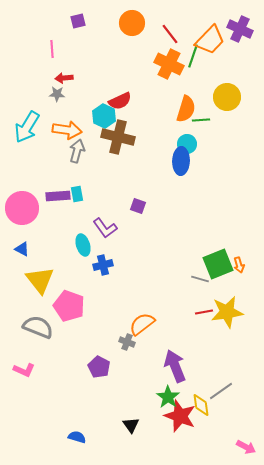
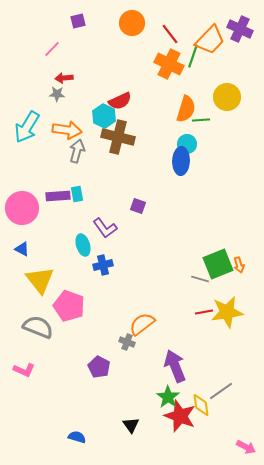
pink line at (52, 49): rotated 48 degrees clockwise
